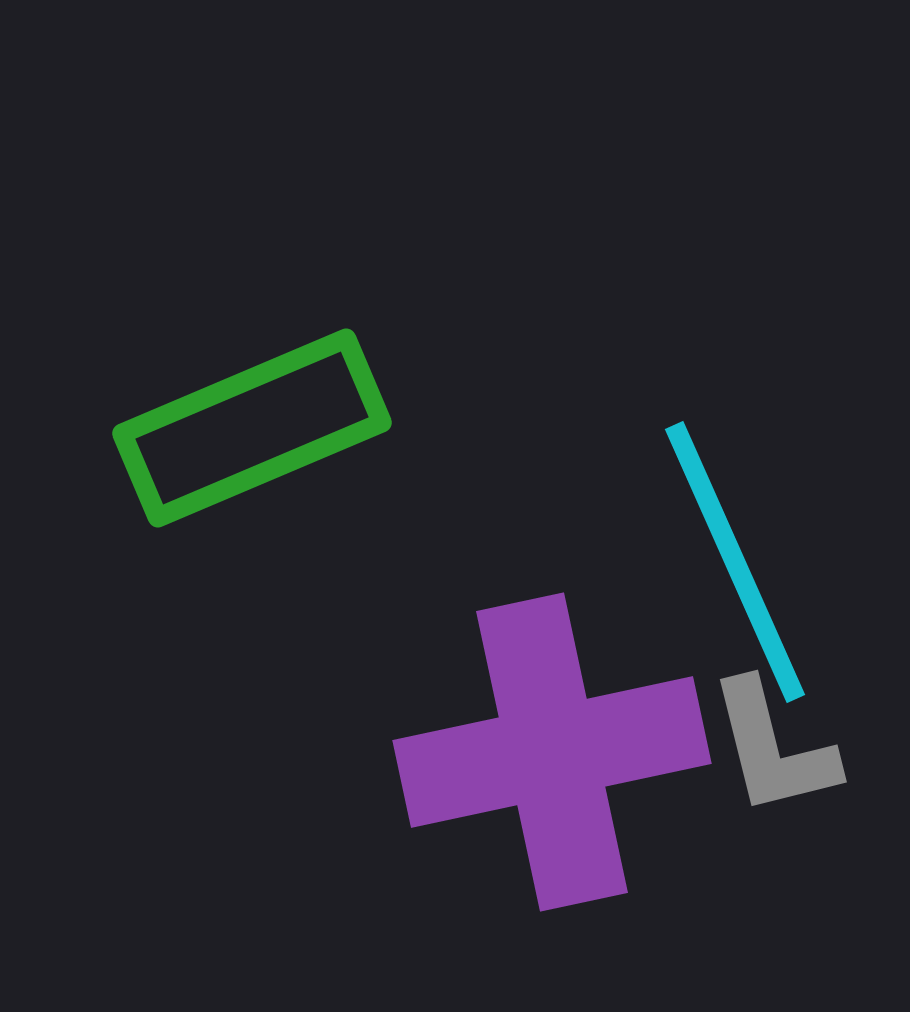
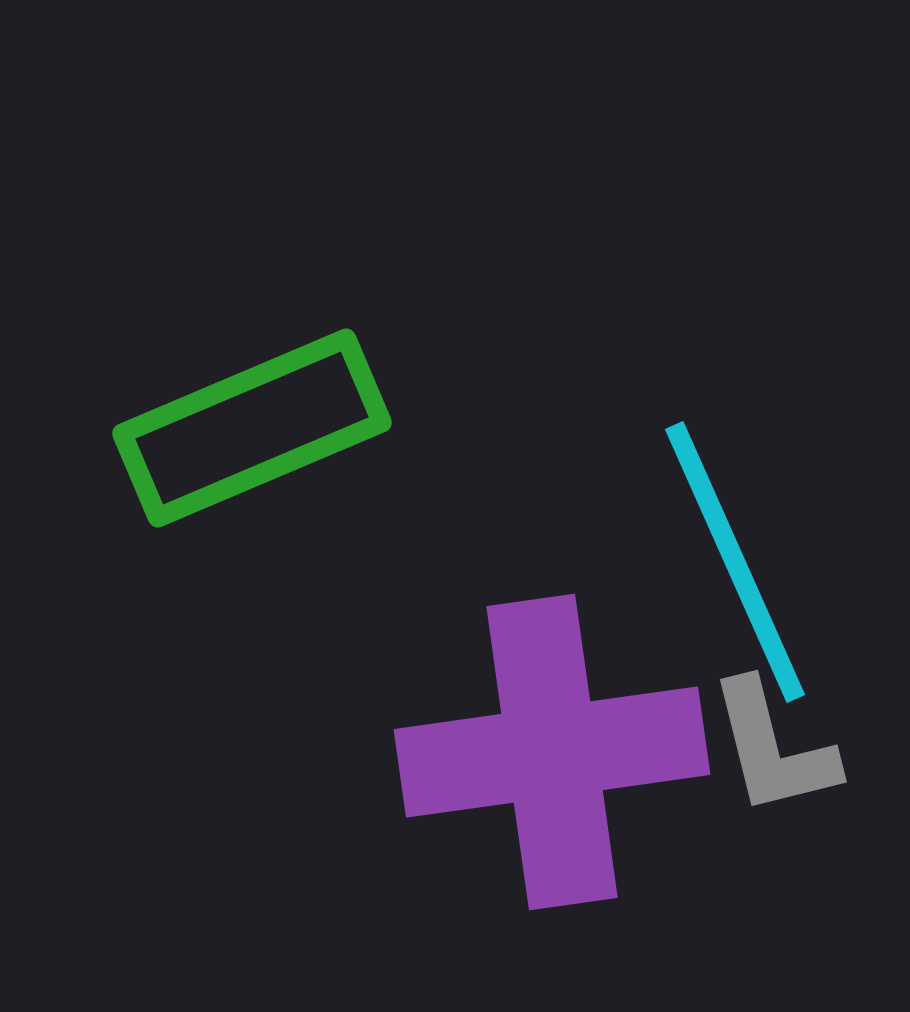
purple cross: rotated 4 degrees clockwise
